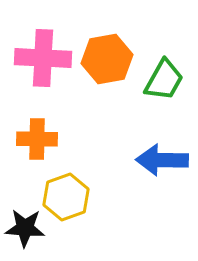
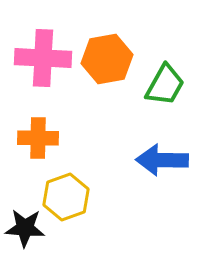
green trapezoid: moved 1 px right, 5 px down
orange cross: moved 1 px right, 1 px up
